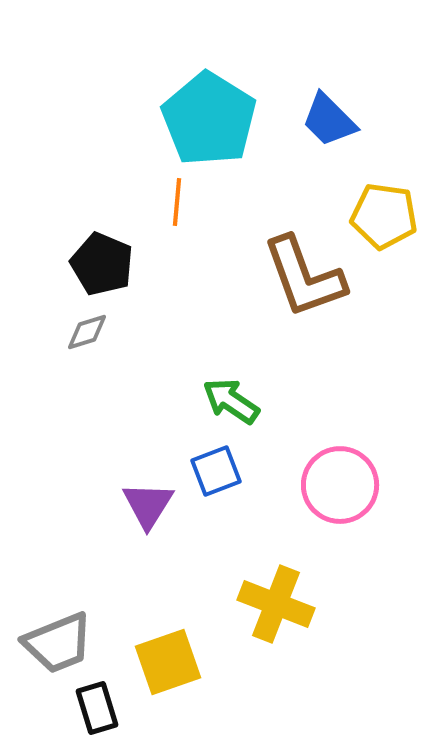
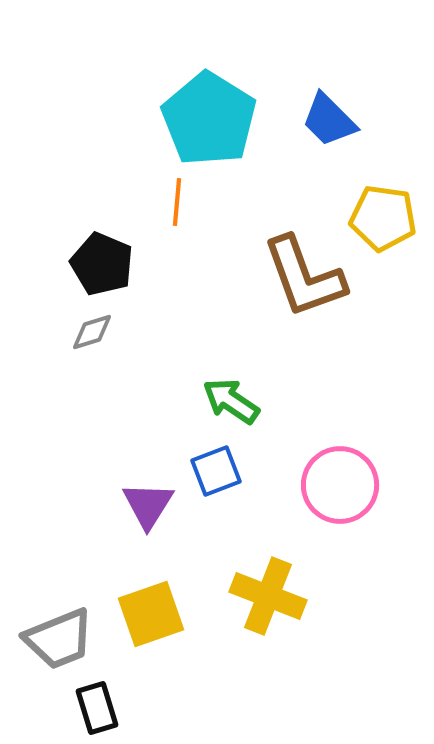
yellow pentagon: moved 1 px left, 2 px down
gray diamond: moved 5 px right
yellow cross: moved 8 px left, 8 px up
gray trapezoid: moved 1 px right, 4 px up
yellow square: moved 17 px left, 48 px up
